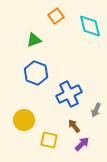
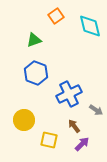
gray arrow: rotated 80 degrees counterclockwise
